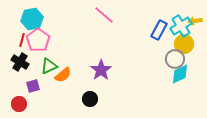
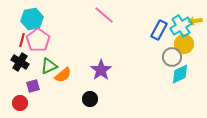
gray circle: moved 3 px left, 2 px up
red circle: moved 1 px right, 1 px up
